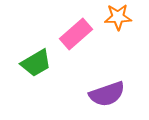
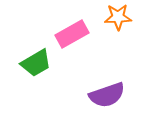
pink rectangle: moved 4 px left; rotated 12 degrees clockwise
purple semicircle: moved 1 px down
